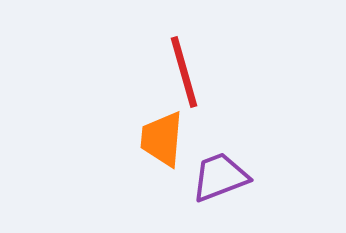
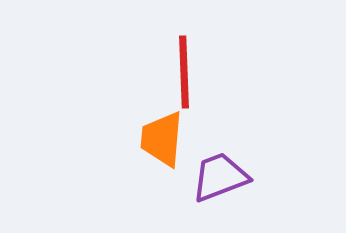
red line: rotated 14 degrees clockwise
